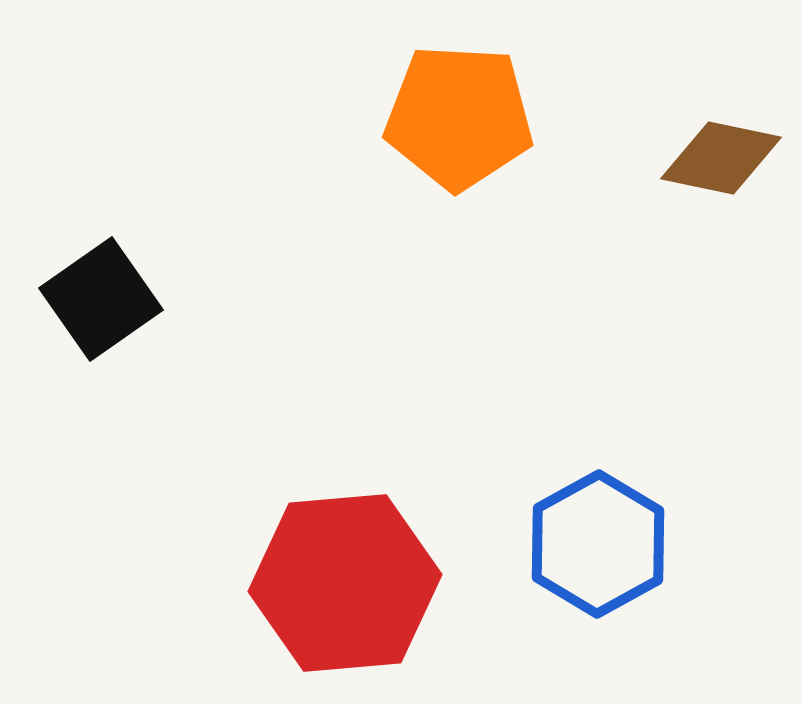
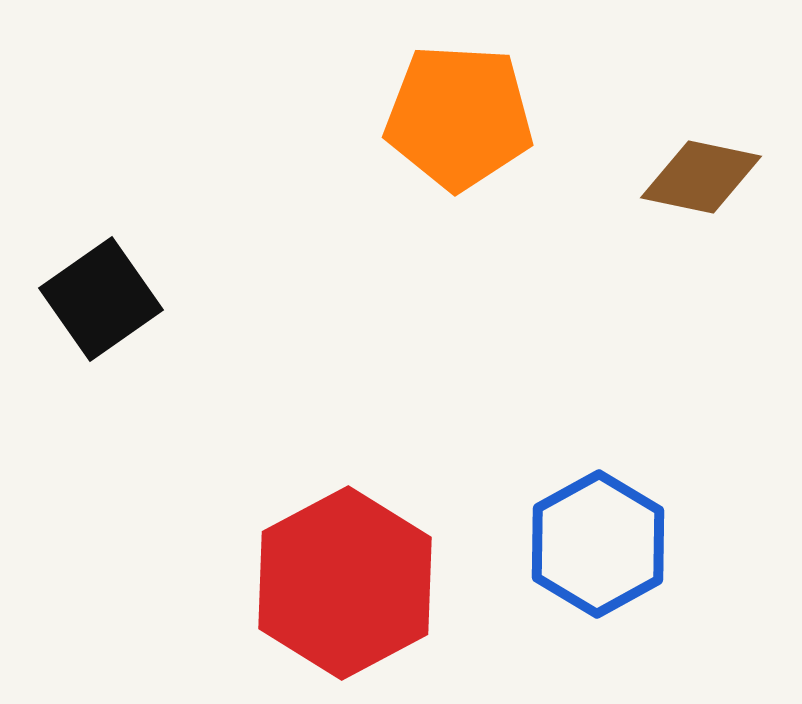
brown diamond: moved 20 px left, 19 px down
red hexagon: rotated 23 degrees counterclockwise
